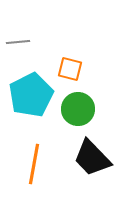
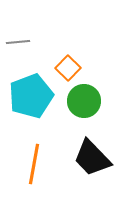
orange square: moved 2 px left, 1 px up; rotated 30 degrees clockwise
cyan pentagon: moved 1 px down; rotated 6 degrees clockwise
green circle: moved 6 px right, 8 px up
